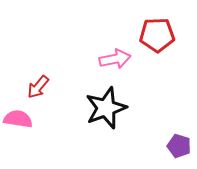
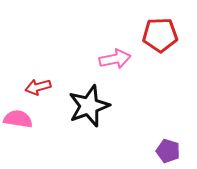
red pentagon: moved 3 px right
red arrow: rotated 35 degrees clockwise
black star: moved 17 px left, 2 px up
purple pentagon: moved 11 px left, 5 px down
